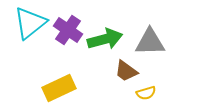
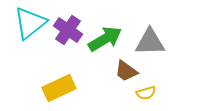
green arrow: rotated 16 degrees counterclockwise
